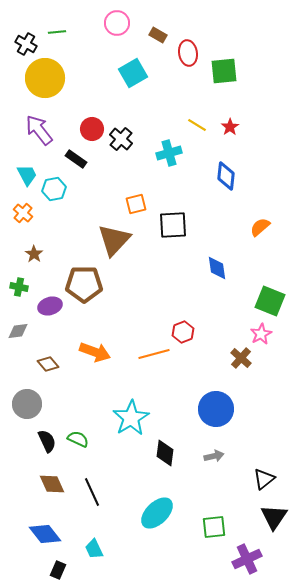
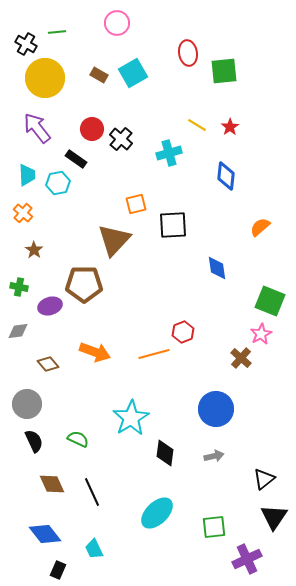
brown rectangle at (158, 35): moved 59 px left, 40 px down
purple arrow at (39, 130): moved 2 px left, 2 px up
cyan trapezoid at (27, 175): rotated 25 degrees clockwise
cyan hexagon at (54, 189): moved 4 px right, 6 px up
brown star at (34, 254): moved 4 px up
black semicircle at (47, 441): moved 13 px left
